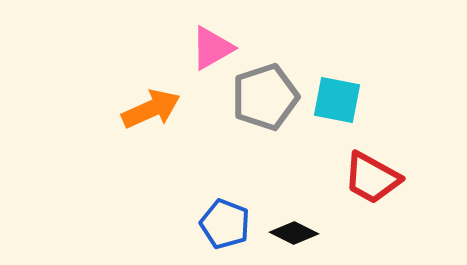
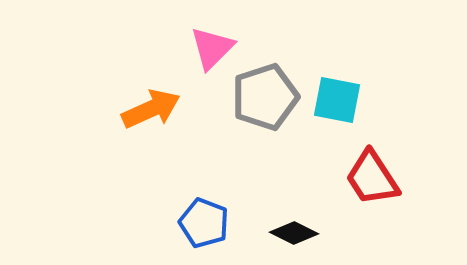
pink triangle: rotated 15 degrees counterclockwise
red trapezoid: rotated 28 degrees clockwise
blue pentagon: moved 21 px left, 1 px up
